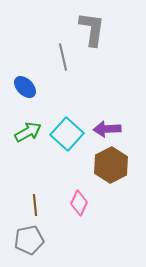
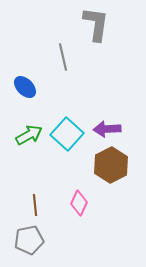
gray L-shape: moved 4 px right, 5 px up
green arrow: moved 1 px right, 3 px down
